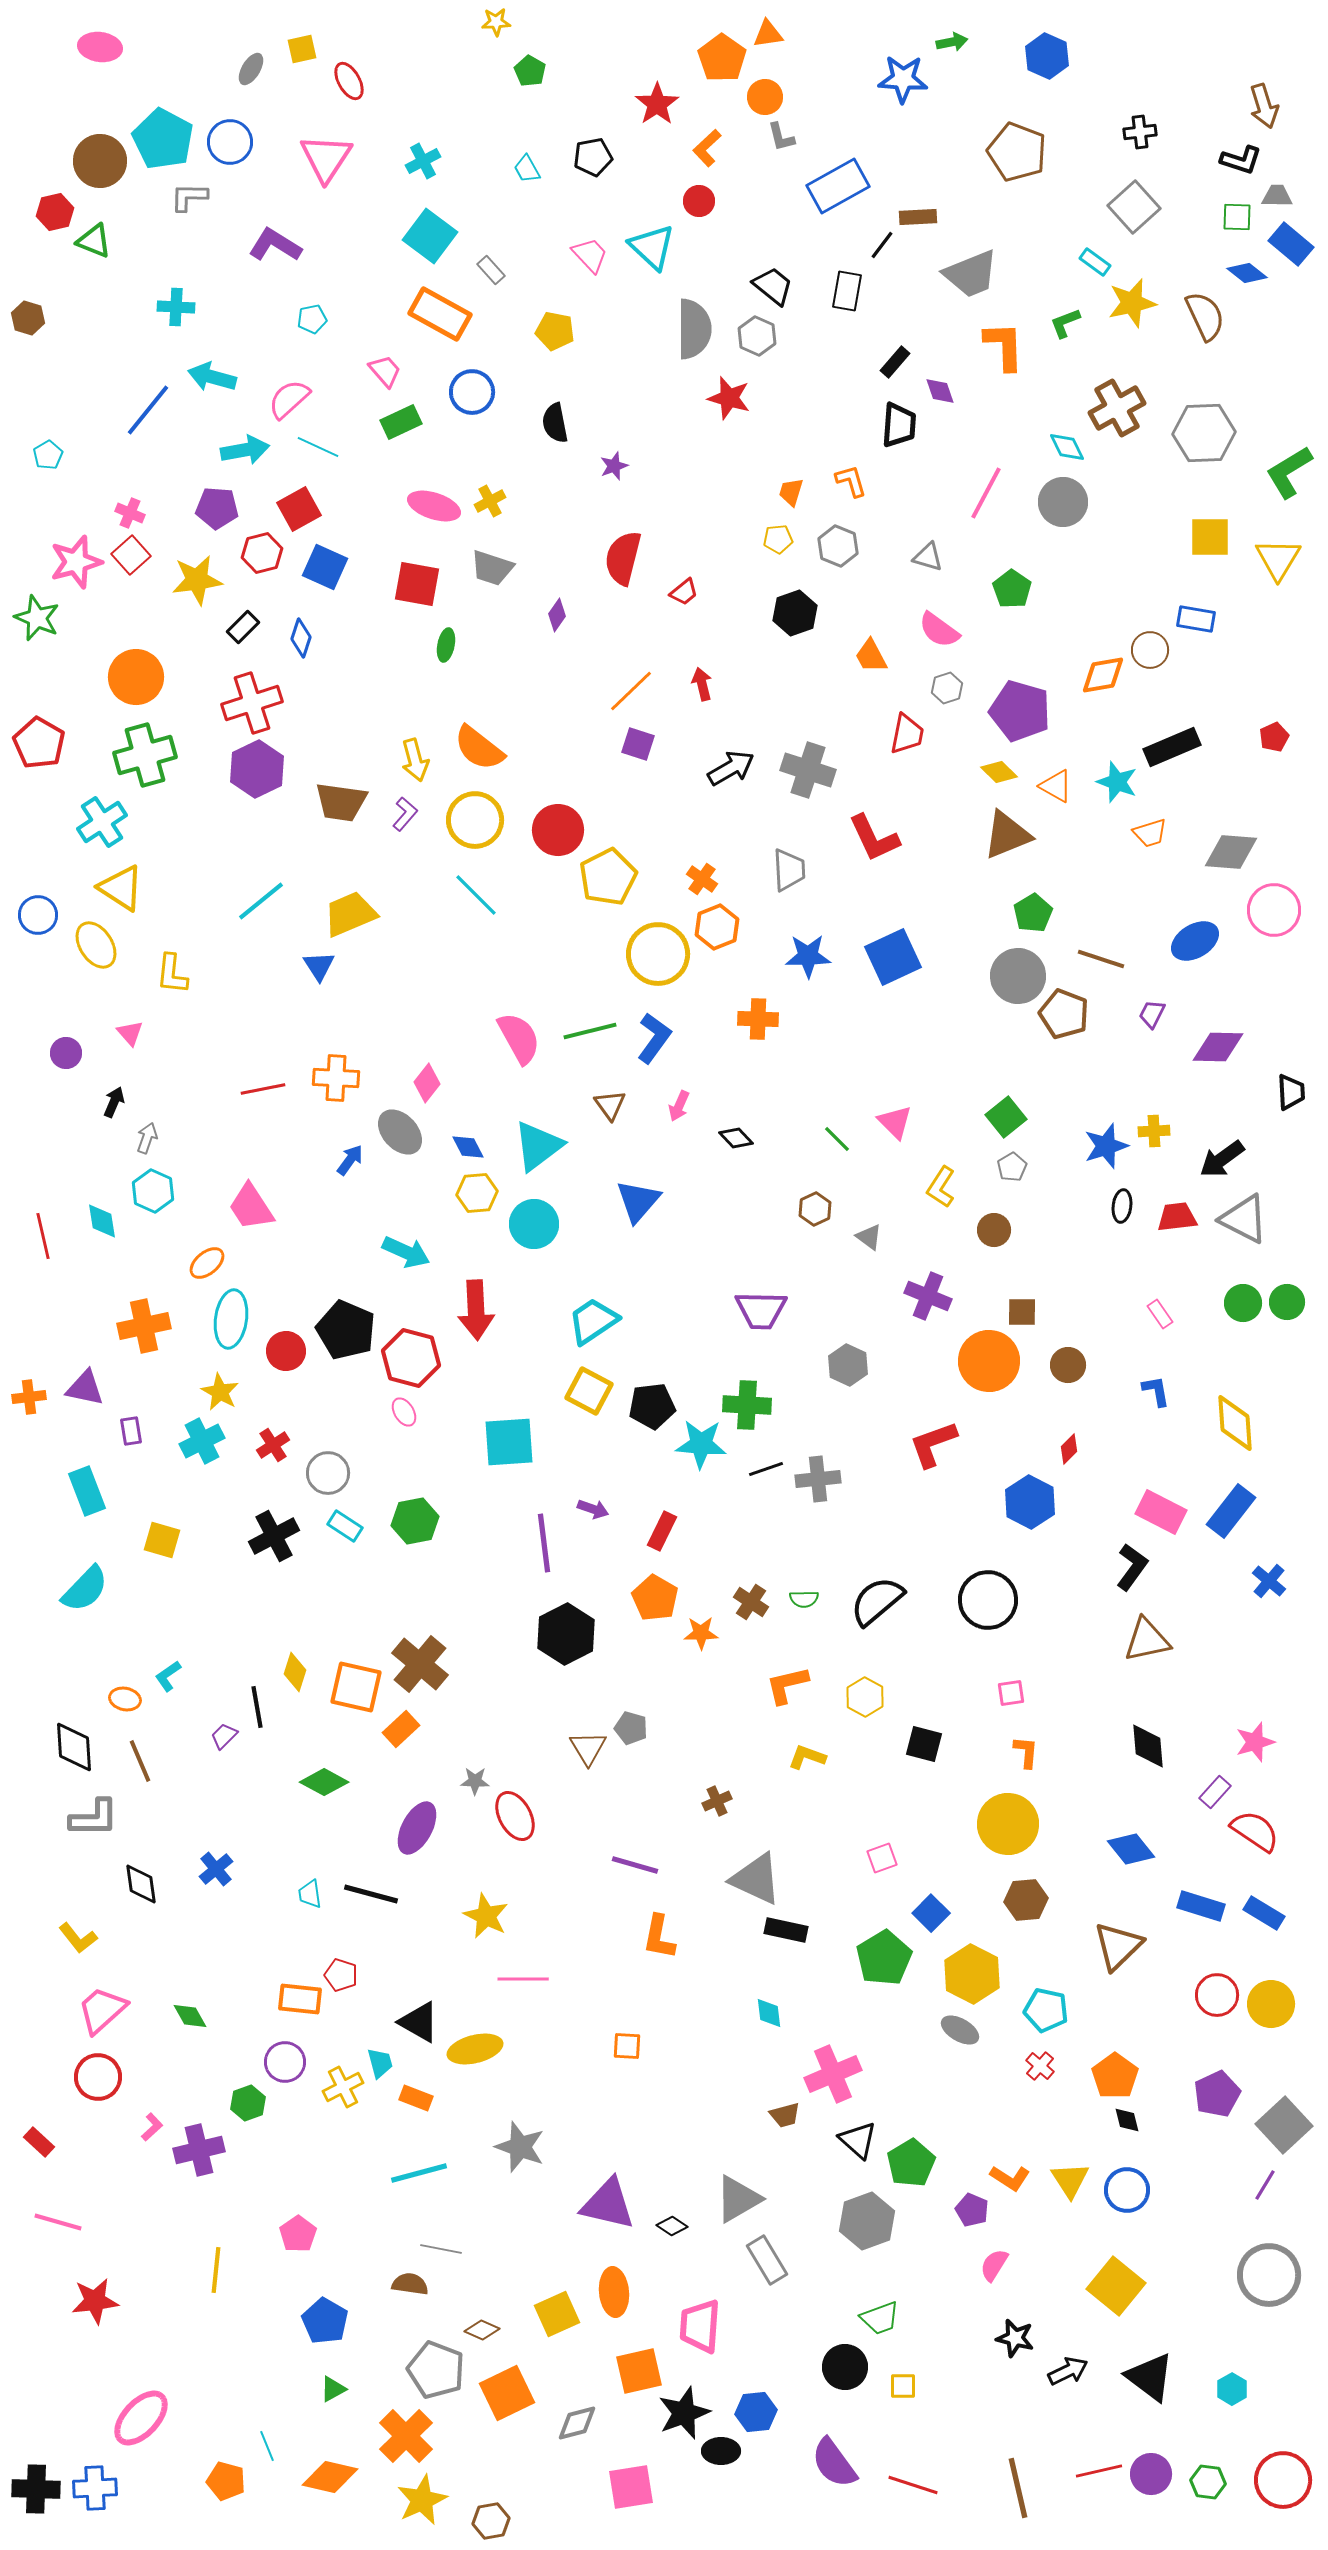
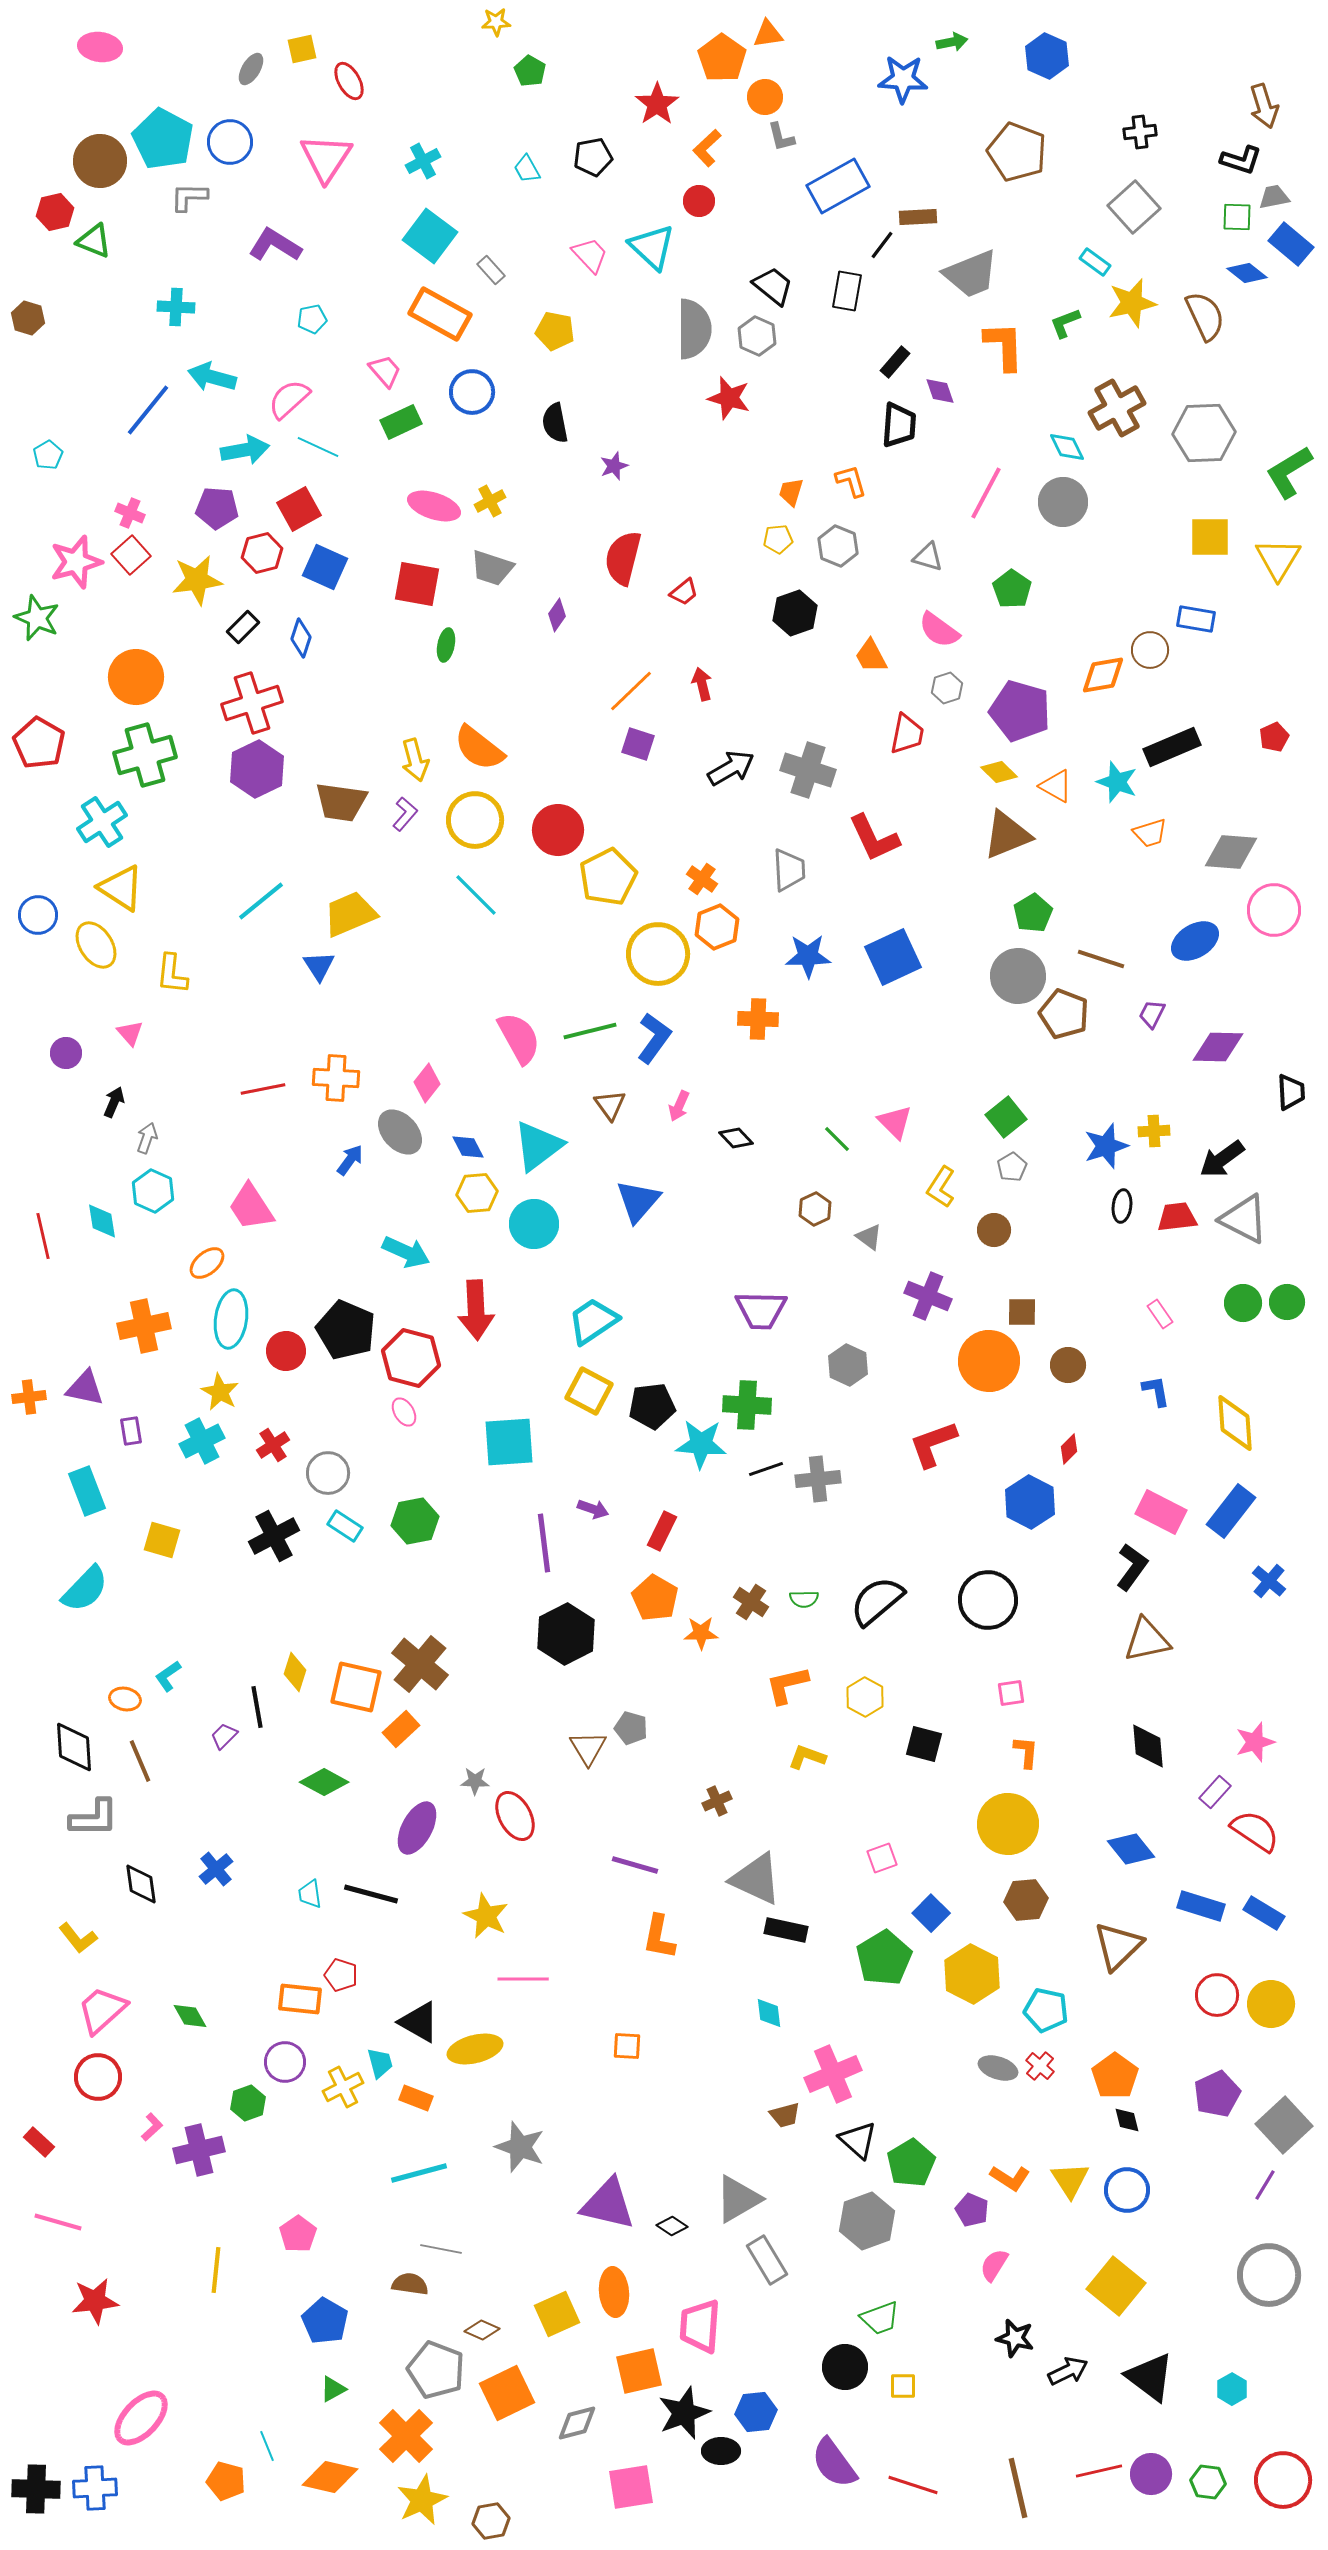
gray trapezoid at (1277, 196): moved 3 px left, 1 px down; rotated 12 degrees counterclockwise
gray ellipse at (960, 2030): moved 38 px right, 38 px down; rotated 12 degrees counterclockwise
